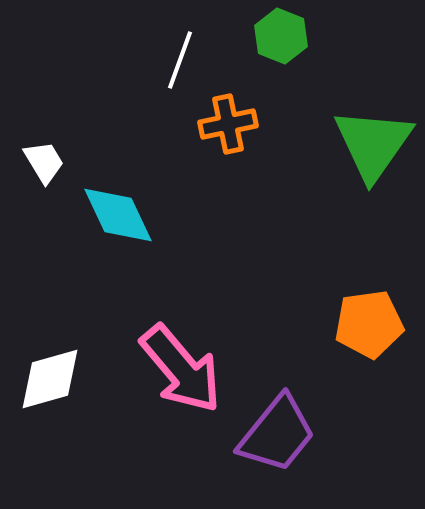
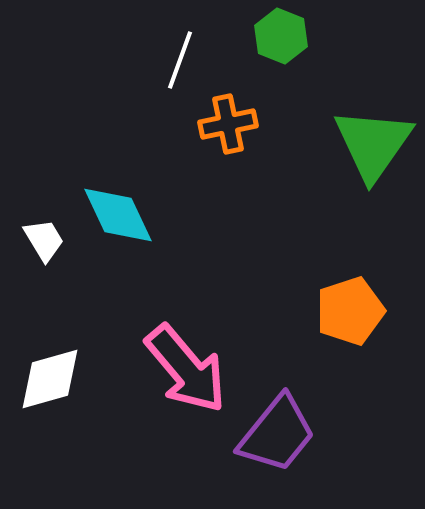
white trapezoid: moved 78 px down
orange pentagon: moved 19 px left, 13 px up; rotated 10 degrees counterclockwise
pink arrow: moved 5 px right
